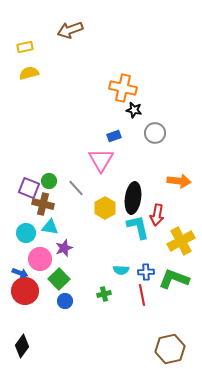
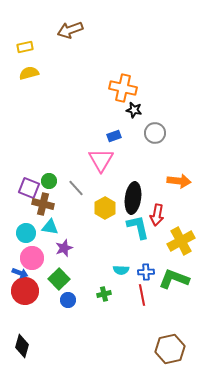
pink circle: moved 8 px left, 1 px up
blue circle: moved 3 px right, 1 px up
black diamond: rotated 20 degrees counterclockwise
